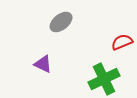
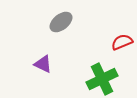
green cross: moved 2 px left
